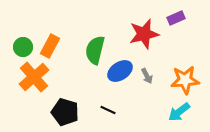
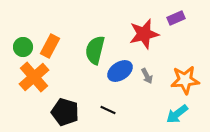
cyan arrow: moved 2 px left, 2 px down
